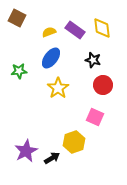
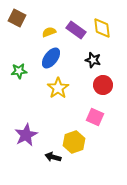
purple rectangle: moved 1 px right
purple star: moved 16 px up
black arrow: moved 1 px right, 1 px up; rotated 133 degrees counterclockwise
